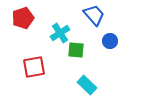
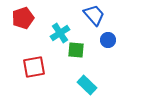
blue circle: moved 2 px left, 1 px up
